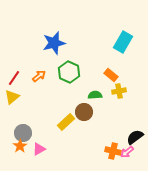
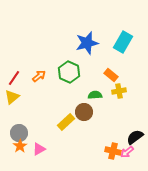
blue star: moved 33 px right
gray circle: moved 4 px left
